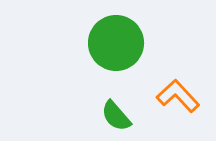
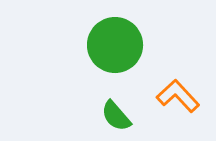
green circle: moved 1 px left, 2 px down
